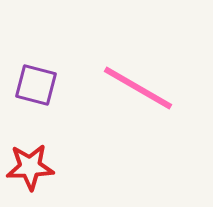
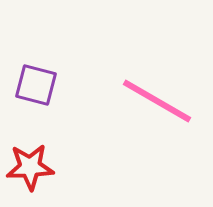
pink line: moved 19 px right, 13 px down
